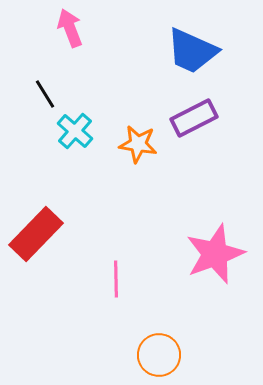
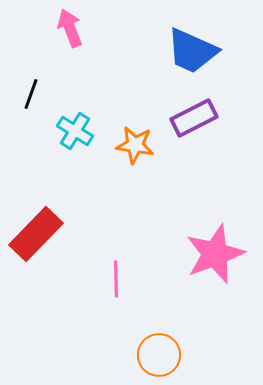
black line: moved 14 px left; rotated 52 degrees clockwise
cyan cross: rotated 9 degrees counterclockwise
orange star: moved 3 px left, 1 px down
